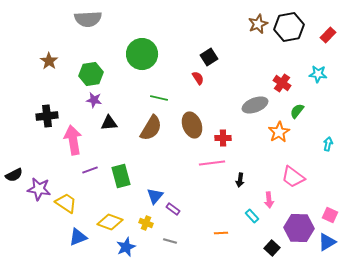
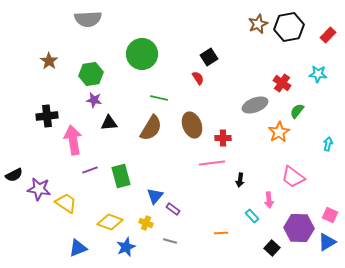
blue triangle at (78, 237): moved 11 px down
